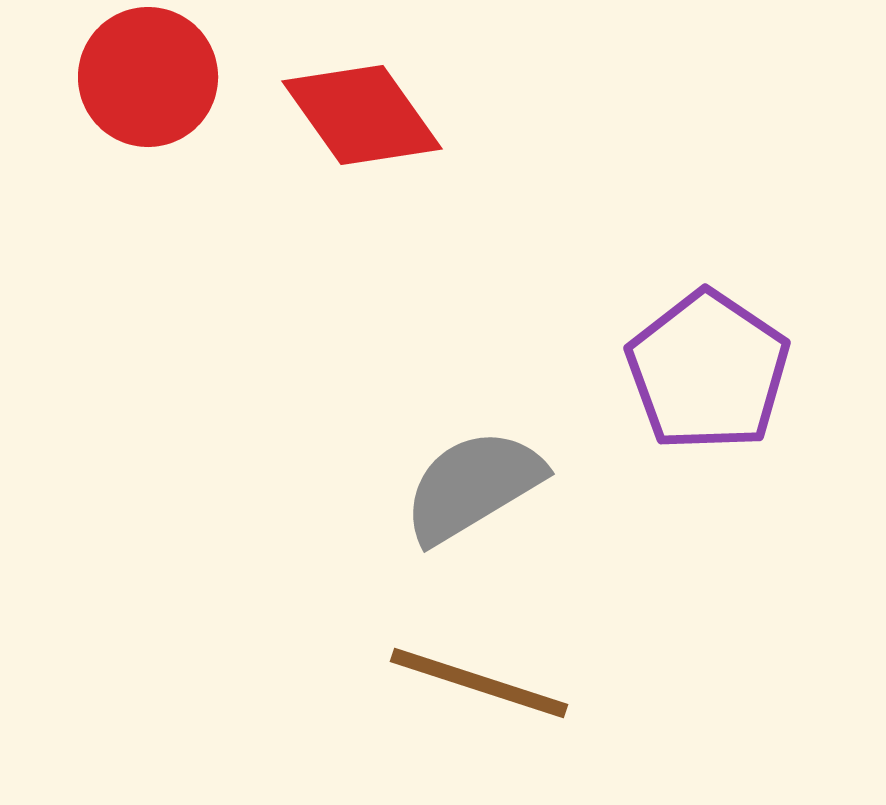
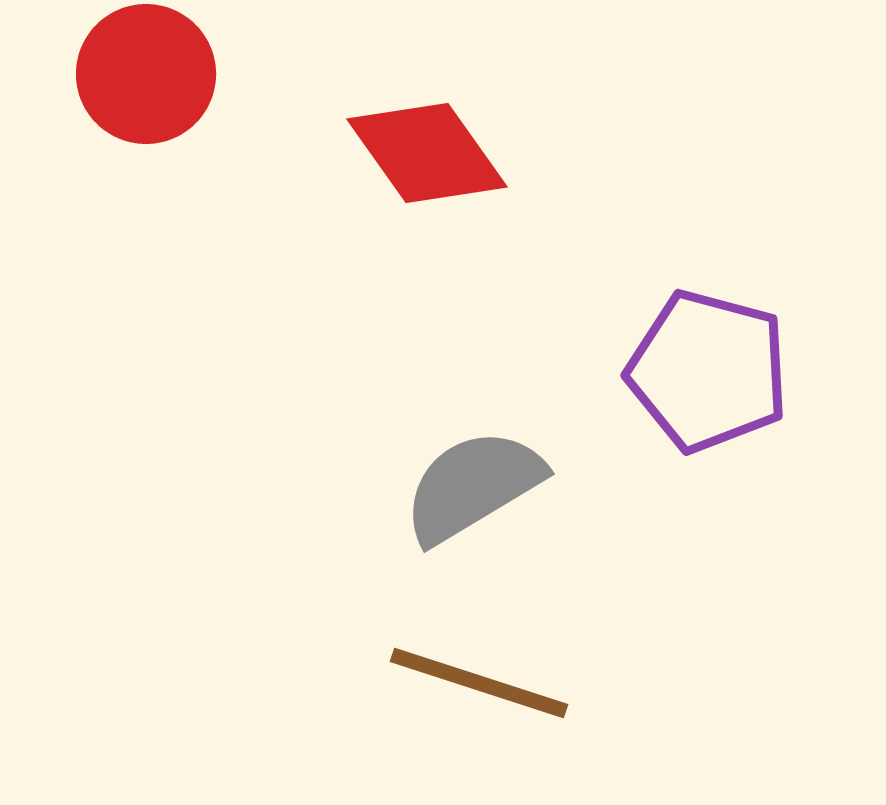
red circle: moved 2 px left, 3 px up
red diamond: moved 65 px right, 38 px down
purple pentagon: rotated 19 degrees counterclockwise
